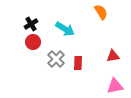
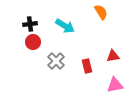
black cross: moved 1 px left; rotated 24 degrees clockwise
cyan arrow: moved 3 px up
gray cross: moved 2 px down
red rectangle: moved 9 px right, 3 px down; rotated 16 degrees counterclockwise
pink triangle: moved 1 px up
